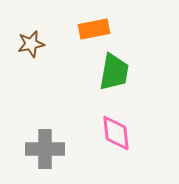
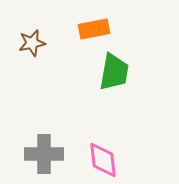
brown star: moved 1 px right, 1 px up
pink diamond: moved 13 px left, 27 px down
gray cross: moved 1 px left, 5 px down
